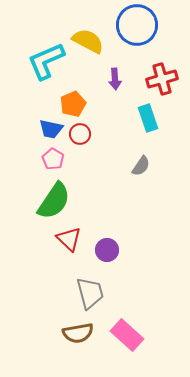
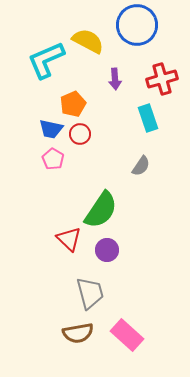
cyan L-shape: moved 1 px up
green semicircle: moved 47 px right, 9 px down
